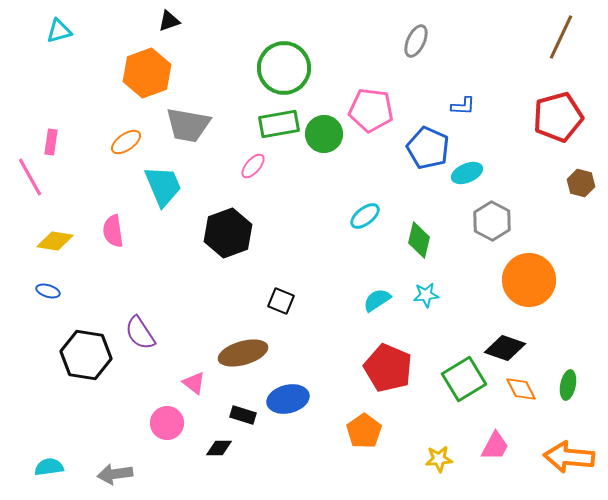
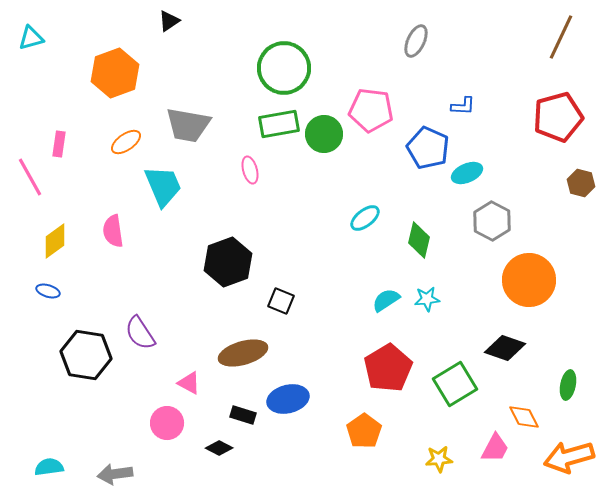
black triangle at (169, 21): rotated 15 degrees counterclockwise
cyan triangle at (59, 31): moved 28 px left, 7 px down
orange hexagon at (147, 73): moved 32 px left
pink rectangle at (51, 142): moved 8 px right, 2 px down
pink ellipse at (253, 166): moved 3 px left, 4 px down; rotated 56 degrees counterclockwise
cyan ellipse at (365, 216): moved 2 px down
black hexagon at (228, 233): moved 29 px down
yellow diamond at (55, 241): rotated 45 degrees counterclockwise
cyan star at (426, 295): moved 1 px right, 4 px down
cyan semicircle at (377, 300): moved 9 px right
red pentagon at (388, 368): rotated 18 degrees clockwise
green square at (464, 379): moved 9 px left, 5 px down
pink triangle at (194, 383): moved 5 px left; rotated 10 degrees counterclockwise
orange diamond at (521, 389): moved 3 px right, 28 px down
pink trapezoid at (495, 446): moved 2 px down
black diamond at (219, 448): rotated 28 degrees clockwise
orange arrow at (569, 457): rotated 21 degrees counterclockwise
